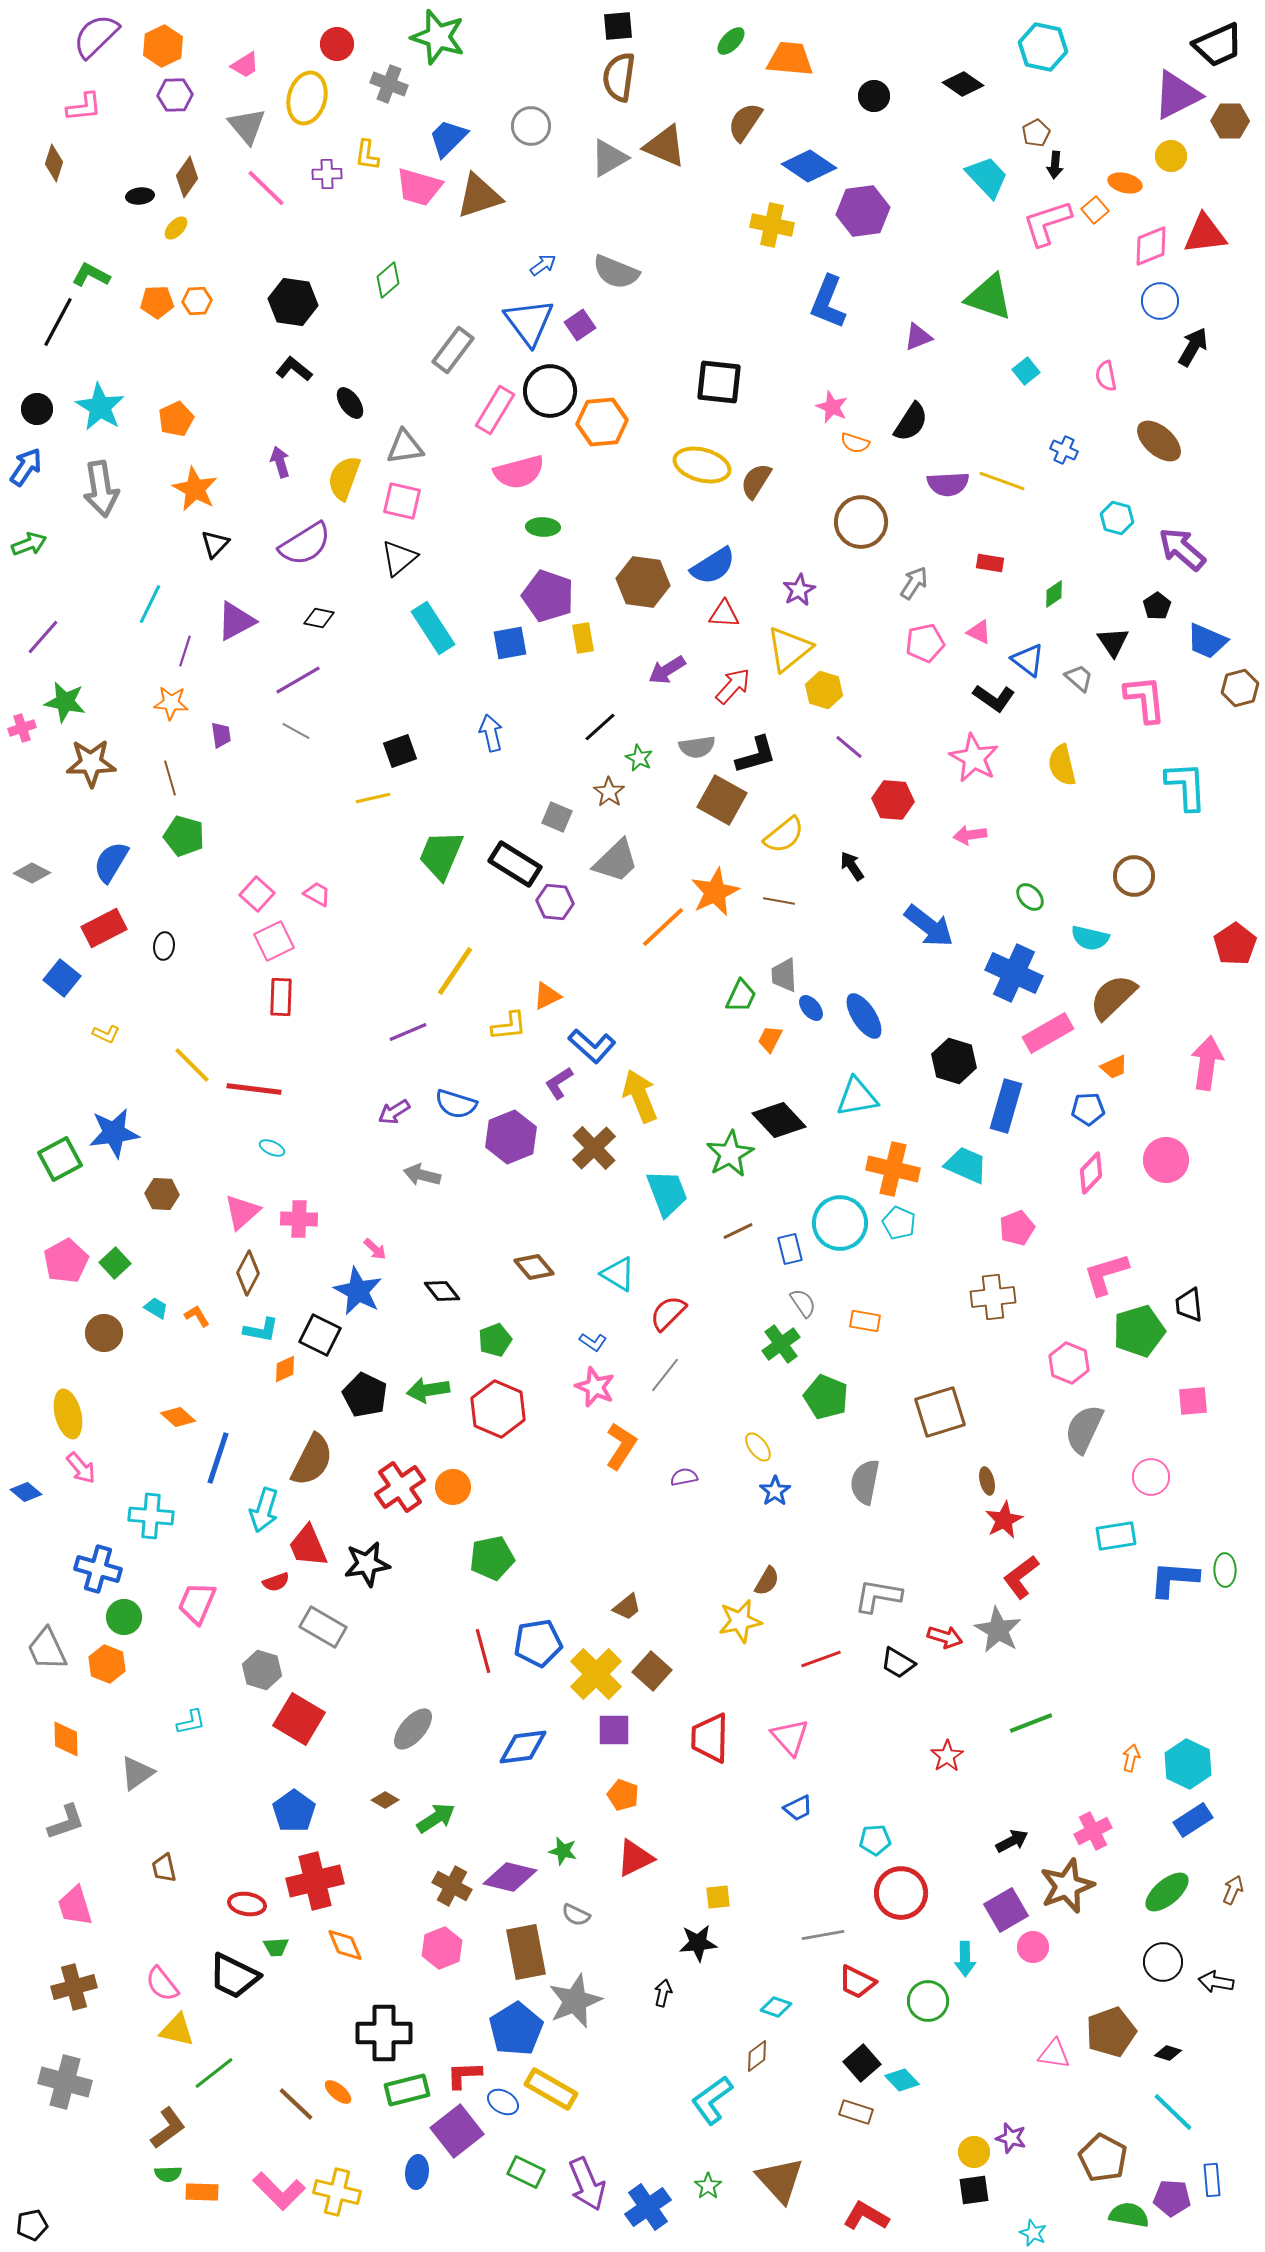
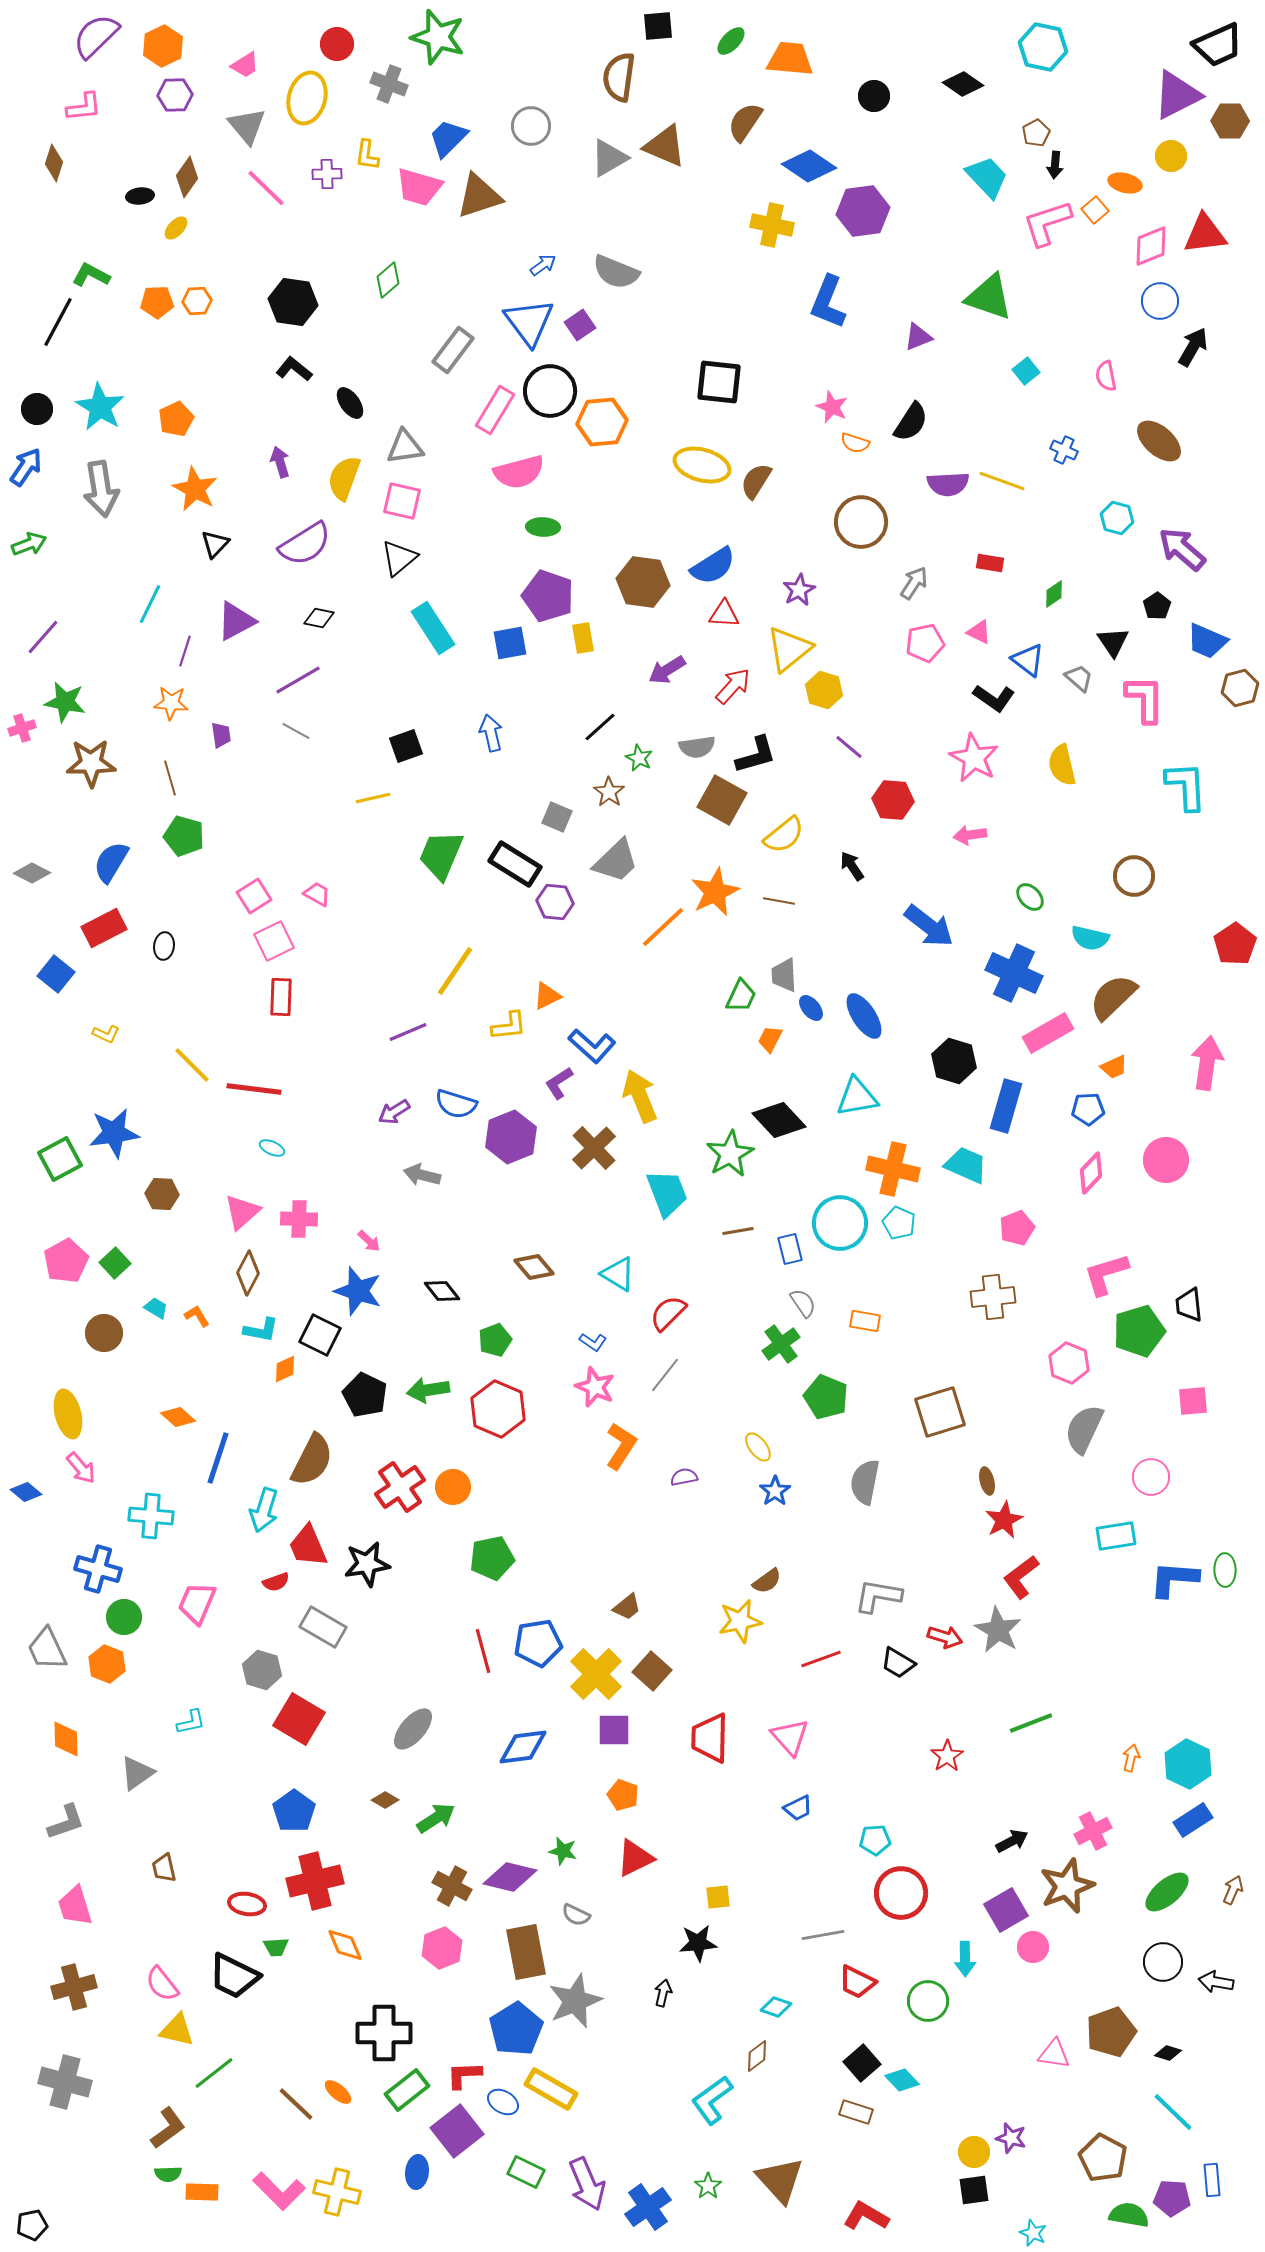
black square at (618, 26): moved 40 px right
pink L-shape at (1145, 699): rotated 6 degrees clockwise
black square at (400, 751): moved 6 px right, 5 px up
pink square at (257, 894): moved 3 px left, 2 px down; rotated 16 degrees clockwise
blue square at (62, 978): moved 6 px left, 4 px up
brown line at (738, 1231): rotated 16 degrees clockwise
pink arrow at (375, 1249): moved 6 px left, 8 px up
blue star at (358, 1291): rotated 9 degrees counterclockwise
brown semicircle at (767, 1581): rotated 24 degrees clockwise
green rectangle at (407, 2090): rotated 24 degrees counterclockwise
